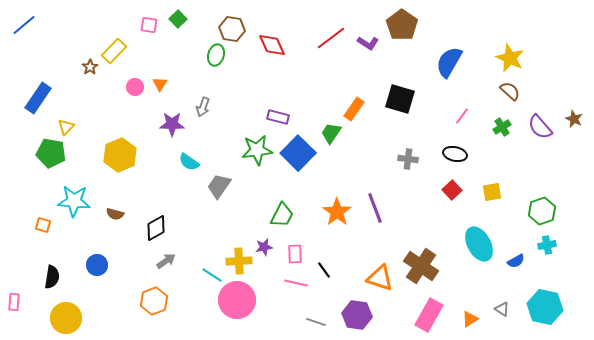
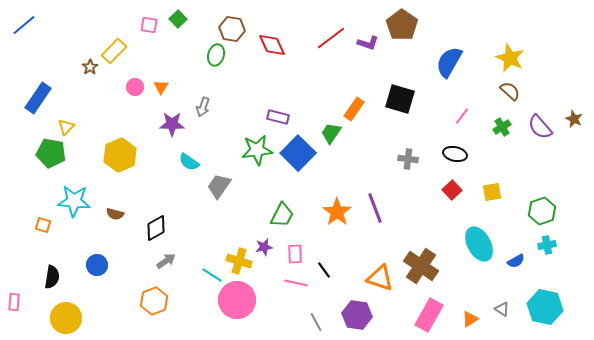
purple L-shape at (368, 43): rotated 15 degrees counterclockwise
orange triangle at (160, 84): moved 1 px right, 3 px down
yellow cross at (239, 261): rotated 20 degrees clockwise
gray line at (316, 322): rotated 42 degrees clockwise
